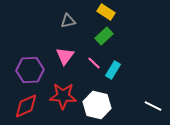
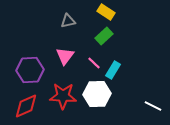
white hexagon: moved 11 px up; rotated 16 degrees counterclockwise
